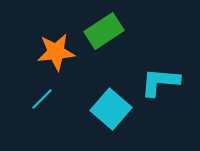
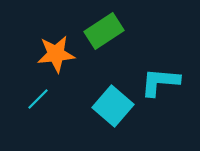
orange star: moved 2 px down
cyan line: moved 4 px left
cyan square: moved 2 px right, 3 px up
